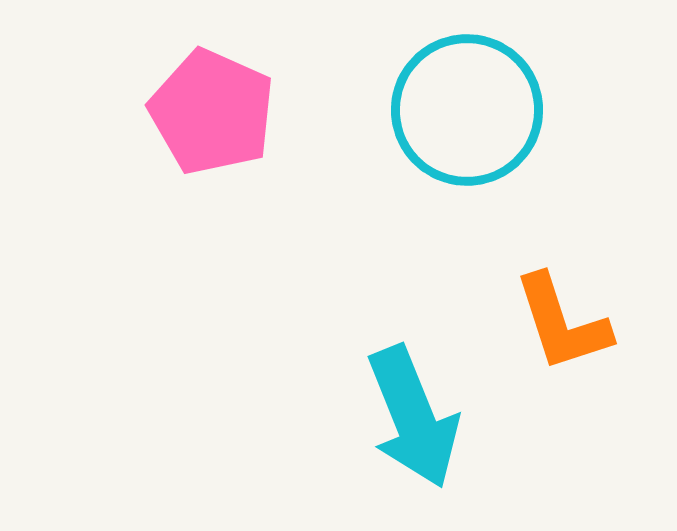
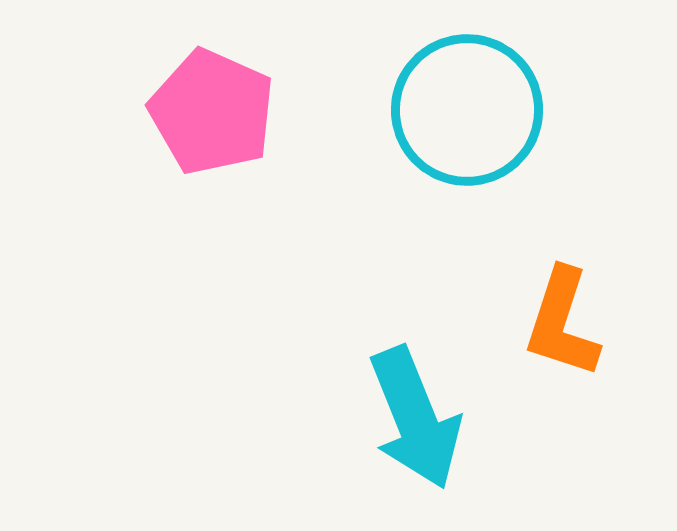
orange L-shape: rotated 36 degrees clockwise
cyan arrow: moved 2 px right, 1 px down
